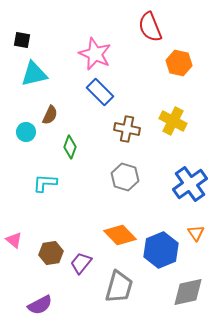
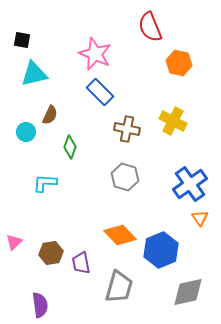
orange triangle: moved 4 px right, 15 px up
pink triangle: moved 2 px down; rotated 36 degrees clockwise
purple trapezoid: rotated 50 degrees counterclockwise
purple semicircle: rotated 70 degrees counterclockwise
